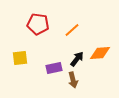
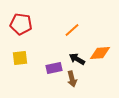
red pentagon: moved 17 px left
black arrow: rotated 98 degrees counterclockwise
brown arrow: moved 1 px left, 1 px up
